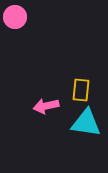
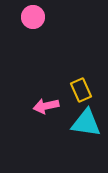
pink circle: moved 18 px right
yellow rectangle: rotated 30 degrees counterclockwise
